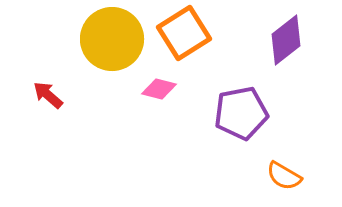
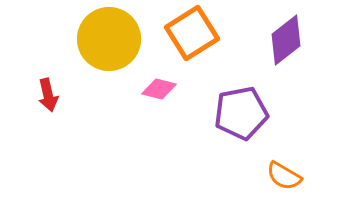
orange square: moved 8 px right
yellow circle: moved 3 px left
red arrow: rotated 144 degrees counterclockwise
